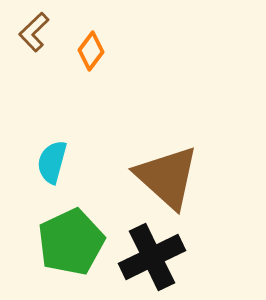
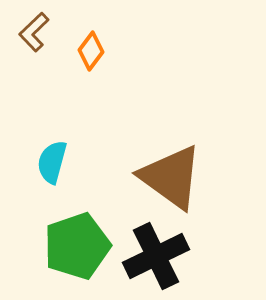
brown triangle: moved 4 px right; rotated 6 degrees counterclockwise
green pentagon: moved 6 px right, 4 px down; rotated 6 degrees clockwise
black cross: moved 4 px right, 1 px up
